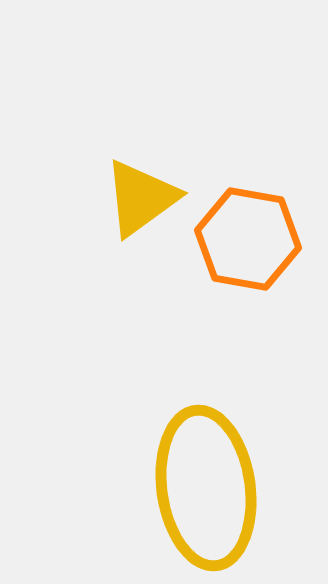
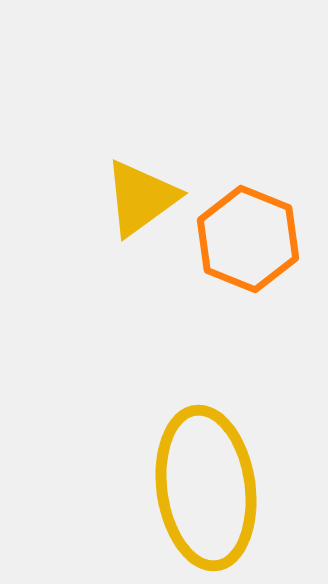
orange hexagon: rotated 12 degrees clockwise
